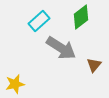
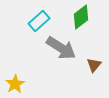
yellow star: rotated 18 degrees counterclockwise
